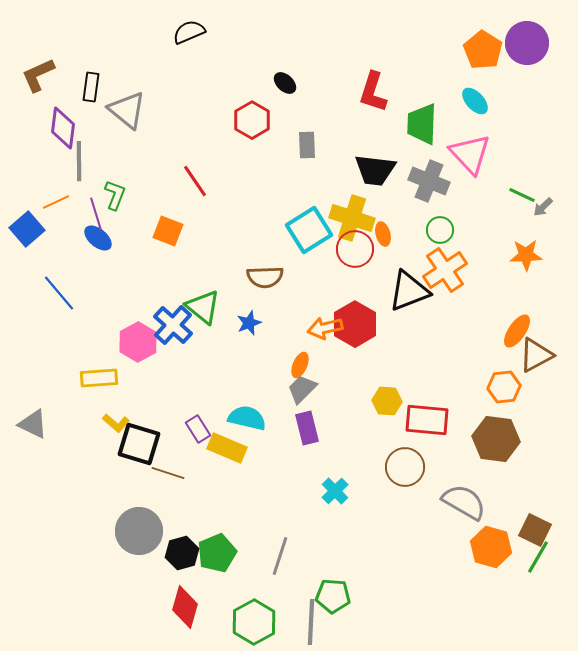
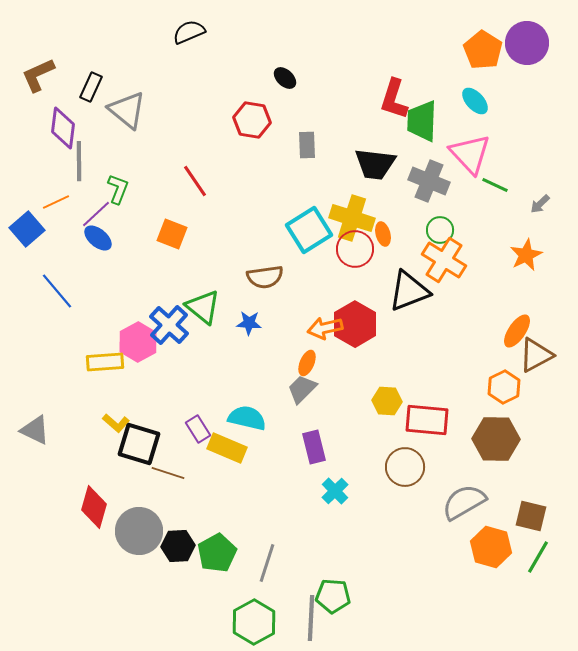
black ellipse at (285, 83): moved 5 px up
black rectangle at (91, 87): rotated 16 degrees clockwise
red L-shape at (373, 92): moved 21 px right, 7 px down
red hexagon at (252, 120): rotated 21 degrees counterclockwise
green trapezoid at (422, 124): moved 3 px up
black trapezoid at (375, 170): moved 6 px up
green L-shape at (115, 195): moved 3 px right, 6 px up
green line at (522, 195): moved 27 px left, 10 px up
gray arrow at (543, 207): moved 3 px left, 3 px up
purple line at (96, 214): rotated 64 degrees clockwise
orange square at (168, 231): moved 4 px right, 3 px down
orange star at (526, 255): rotated 24 degrees counterclockwise
orange cross at (445, 270): moved 1 px left, 10 px up; rotated 24 degrees counterclockwise
brown semicircle at (265, 277): rotated 6 degrees counterclockwise
blue line at (59, 293): moved 2 px left, 2 px up
blue star at (249, 323): rotated 25 degrees clockwise
blue cross at (173, 325): moved 4 px left
orange ellipse at (300, 365): moved 7 px right, 2 px up
yellow rectangle at (99, 378): moved 6 px right, 16 px up
orange hexagon at (504, 387): rotated 20 degrees counterclockwise
gray triangle at (33, 424): moved 2 px right, 6 px down
purple rectangle at (307, 428): moved 7 px right, 19 px down
brown hexagon at (496, 439): rotated 6 degrees counterclockwise
gray semicircle at (464, 502): rotated 60 degrees counterclockwise
brown square at (535, 530): moved 4 px left, 14 px up; rotated 12 degrees counterclockwise
black hexagon at (182, 553): moved 4 px left, 7 px up; rotated 12 degrees clockwise
green pentagon at (217, 553): rotated 6 degrees counterclockwise
gray line at (280, 556): moved 13 px left, 7 px down
red diamond at (185, 607): moved 91 px left, 100 px up
gray line at (311, 622): moved 4 px up
